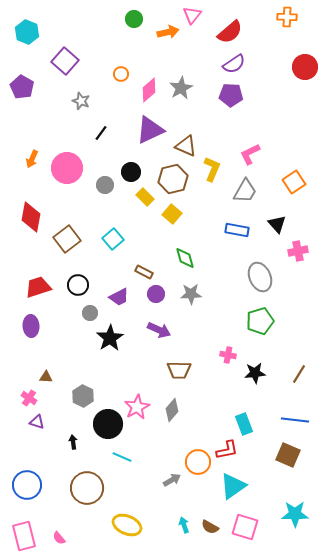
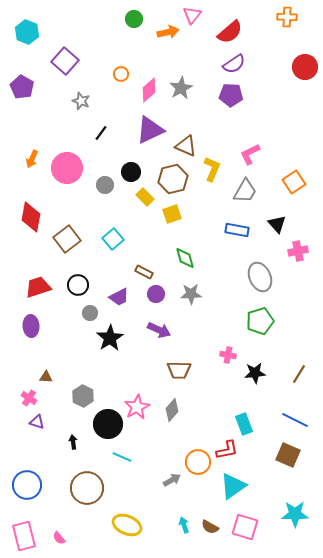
yellow square at (172, 214): rotated 30 degrees clockwise
blue line at (295, 420): rotated 20 degrees clockwise
